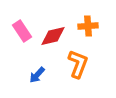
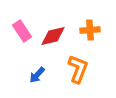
orange cross: moved 2 px right, 4 px down
orange L-shape: moved 5 px down
